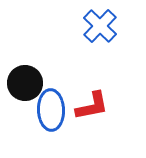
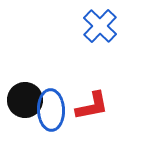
black circle: moved 17 px down
